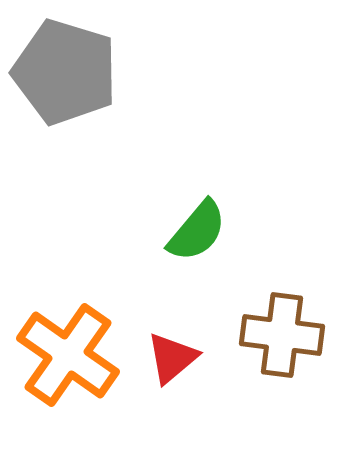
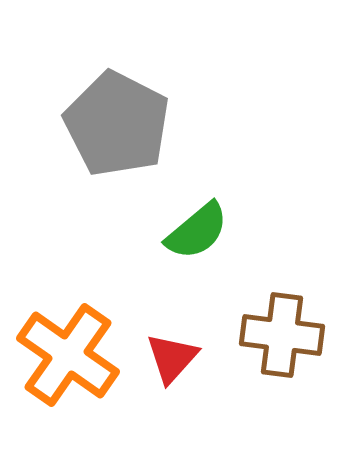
gray pentagon: moved 52 px right, 52 px down; rotated 10 degrees clockwise
green semicircle: rotated 10 degrees clockwise
red triangle: rotated 8 degrees counterclockwise
